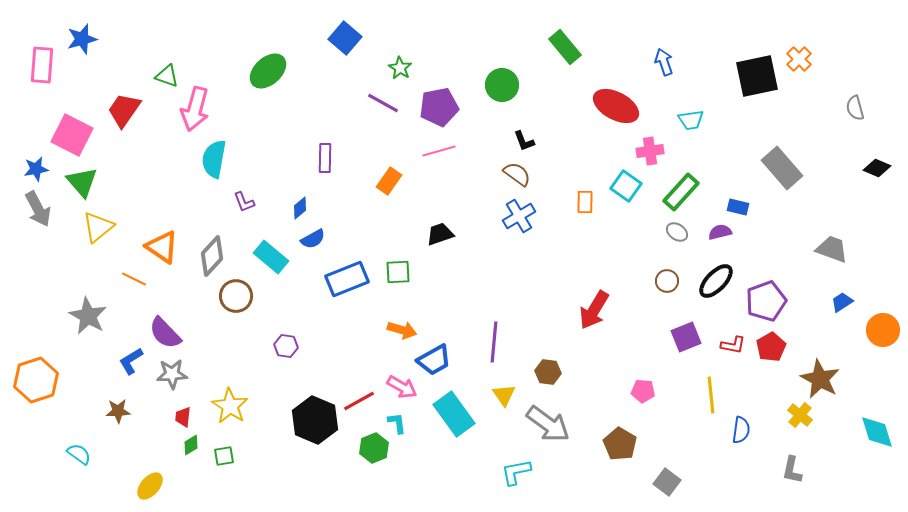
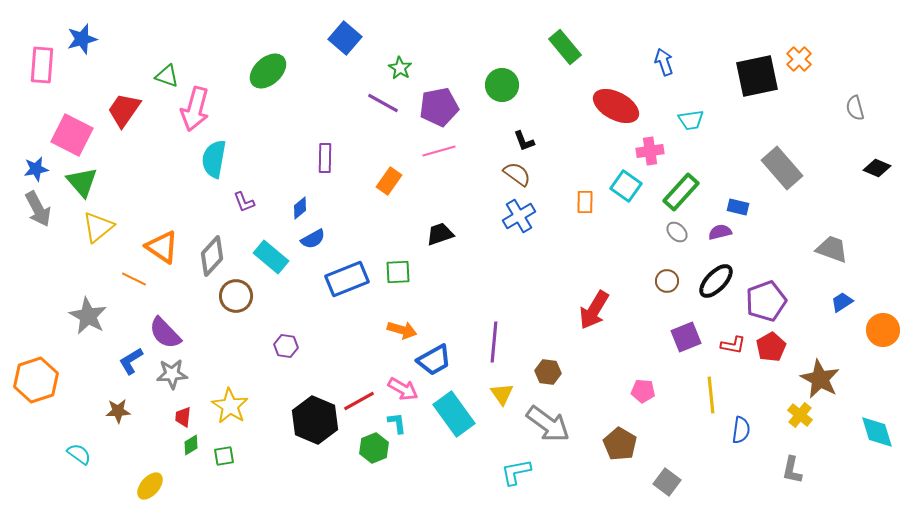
gray ellipse at (677, 232): rotated 10 degrees clockwise
pink arrow at (402, 387): moved 1 px right, 2 px down
yellow triangle at (504, 395): moved 2 px left, 1 px up
